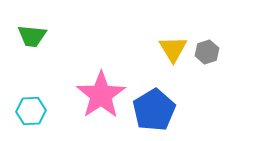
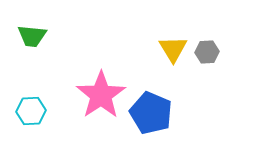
gray hexagon: rotated 15 degrees clockwise
blue pentagon: moved 3 px left, 3 px down; rotated 18 degrees counterclockwise
